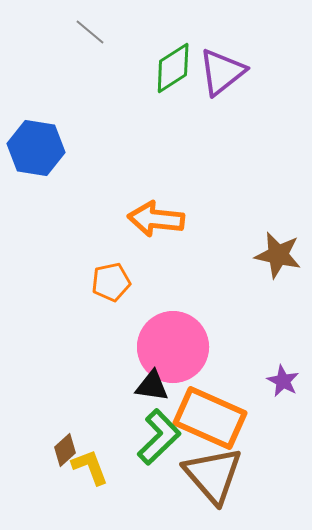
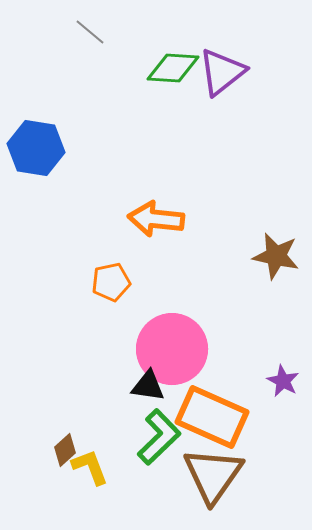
green diamond: rotated 36 degrees clockwise
brown star: moved 2 px left, 1 px down
pink circle: moved 1 px left, 2 px down
black triangle: moved 4 px left
orange rectangle: moved 2 px right, 1 px up
brown triangle: rotated 16 degrees clockwise
